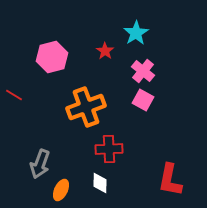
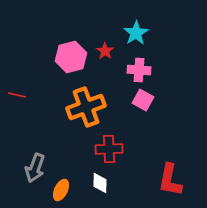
pink hexagon: moved 19 px right
pink cross: moved 4 px left, 1 px up; rotated 35 degrees counterclockwise
red line: moved 3 px right; rotated 18 degrees counterclockwise
gray arrow: moved 5 px left, 4 px down
